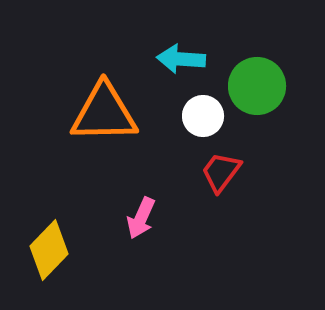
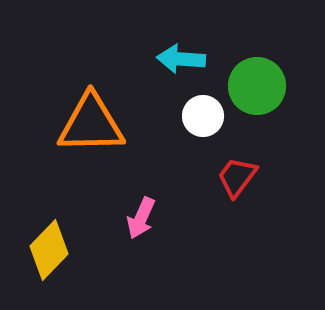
orange triangle: moved 13 px left, 11 px down
red trapezoid: moved 16 px right, 5 px down
